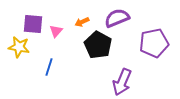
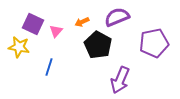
purple semicircle: moved 1 px up
purple square: rotated 20 degrees clockwise
purple arrow: moved 2 px left, 2 px up
